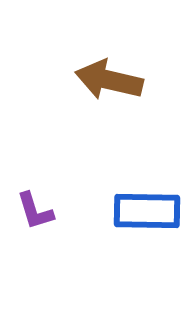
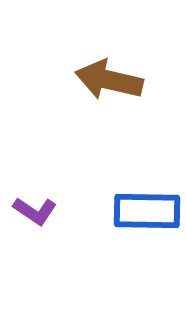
purple L-shape: rotated 39 degrees counterclockwise
